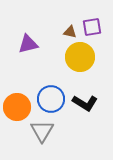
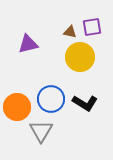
gray triangle: moved 1 px left
